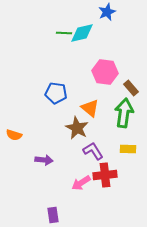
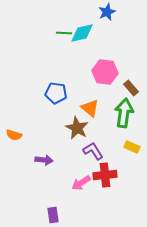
yellow rectangle: moved 4 px right, 2 px up; rotated 21 degrees clockwise
